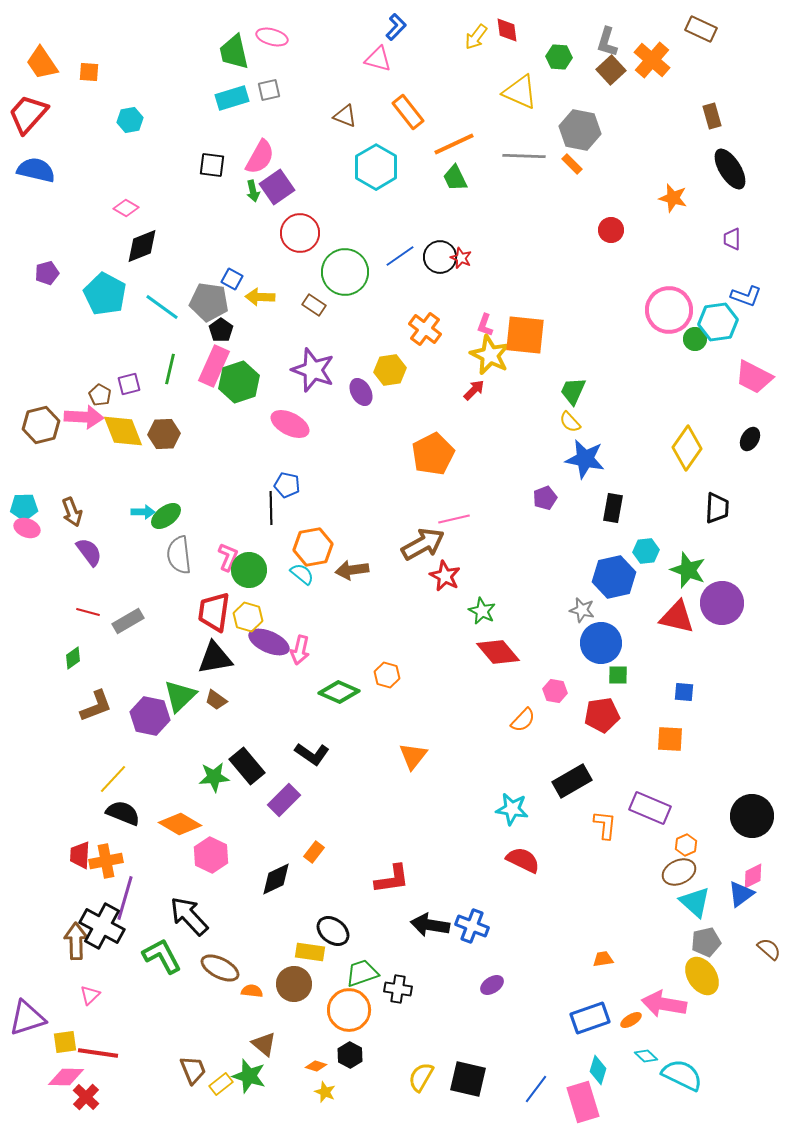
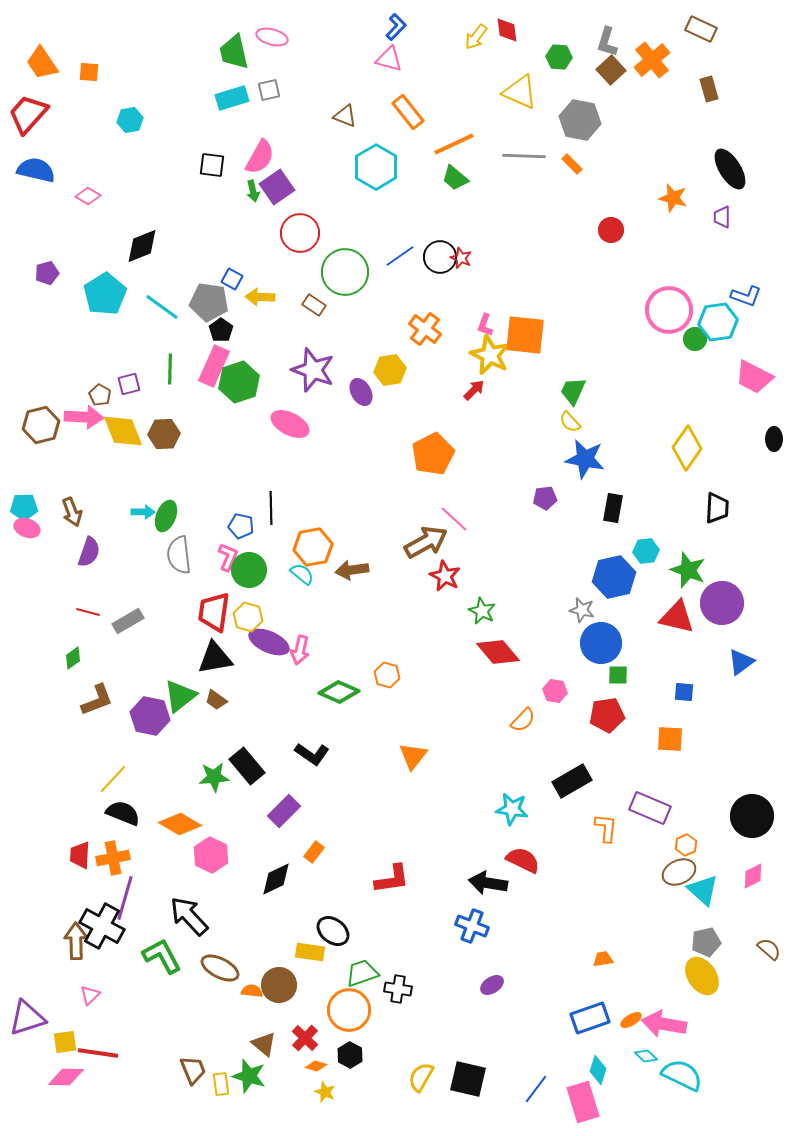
pink triangle at (378, 59): moved 11 px right
orange cross at (652, 60): rotated 9 degrees clockwise
brown rectangle at (712, 116): moved 3 px left, 27 px up
gray hexagon at (580, 130): moved 10 px up
green trapezoid at (455, 178): rotated 24 degrees counterclockwise
pink diamond at (126, 208): moved 38 px left, 12 px up
purple trapezoid at (732, 239): moved 10 px left, 22 px up
cyan pentagon at (105, 294): rotated 12 degrees clockwise
green line at (170, 369): rotated 12 degrees counterclockwise
black ellipse at (750, 439): moved 24 px right; rotated 30 degrees counterclockwise
blue pentagon at (287, 485): moved 46 px left, 41 px down
purple pentagon at (545, 498): rotated 15 degrees clockwise
green ellipse at (166, 516): rotated 32 degrees counterclockwise
pink line at (454, 519): rotated 56 degrees clockwise
brown arrow at (423, 544): moved 3 px right, 2 px up
purple semicircle at (89, 552): rotated 56 degrees clockwise
green triangle at (180, 696): rotated 6 degrees clockwise
brown L-shape at (96, 706): moved 1 px right, 6 px up
red pentagon at (602, 715): moved 5 px right
purple rectangle at (284, 800): moved 11 px down
orange L-shape at (605, 825): moved 1 px right, 3 px down
orange cross at (106, 861): moved 7 px right, 3 px up
blue triangle at (741, 894): moved 232 px up
cyan triangle at (695, 902): moved 8 px right, 12 px up
black arrow at (430, 925): moved 58 px right, 42 px up
brown circle at (294, 984): moved 15 px left, 1 px down
pink arrow at (664, 1004): moved 20 px down
yellow rectangle at (221, 1084): rotated 60 degrees counterclockwise
red cross at (86, 1097): moved 219 px right, 59 px up
